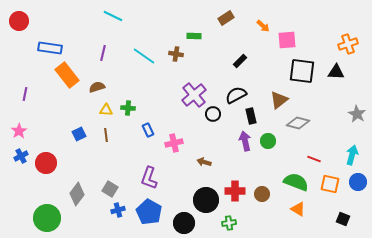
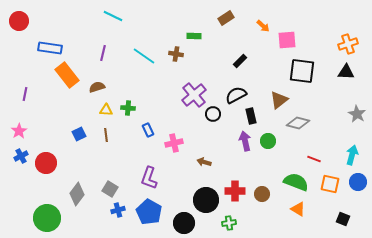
black triangle at (336, 72): moved 10 px right
